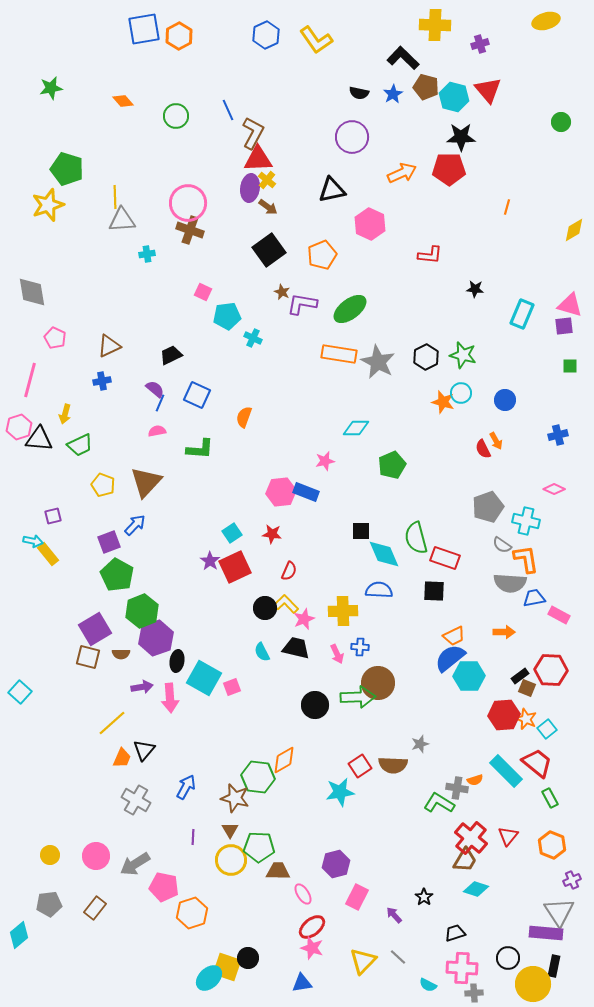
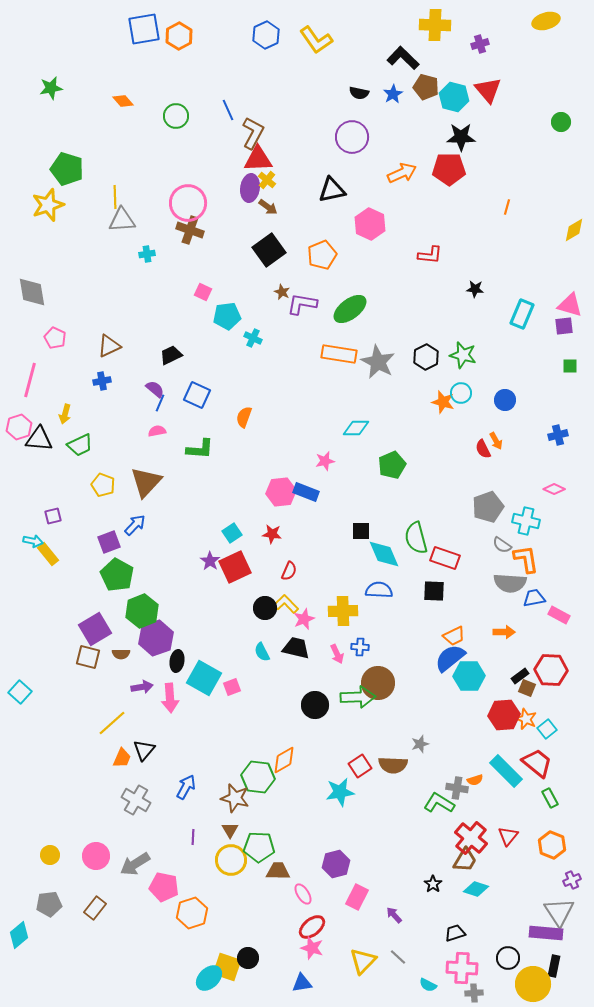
black star at (424, 897): moved 9 px right, 13 px up
